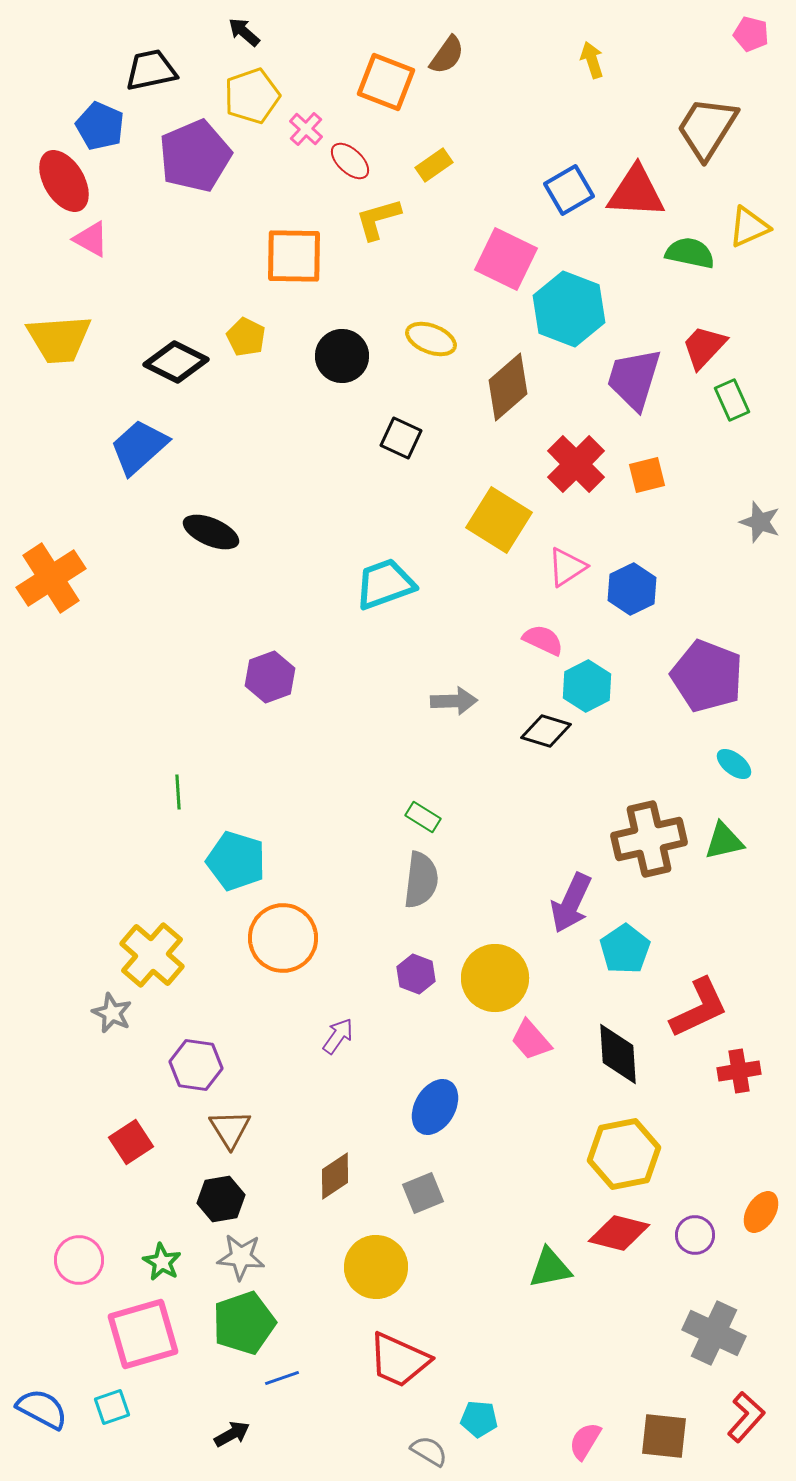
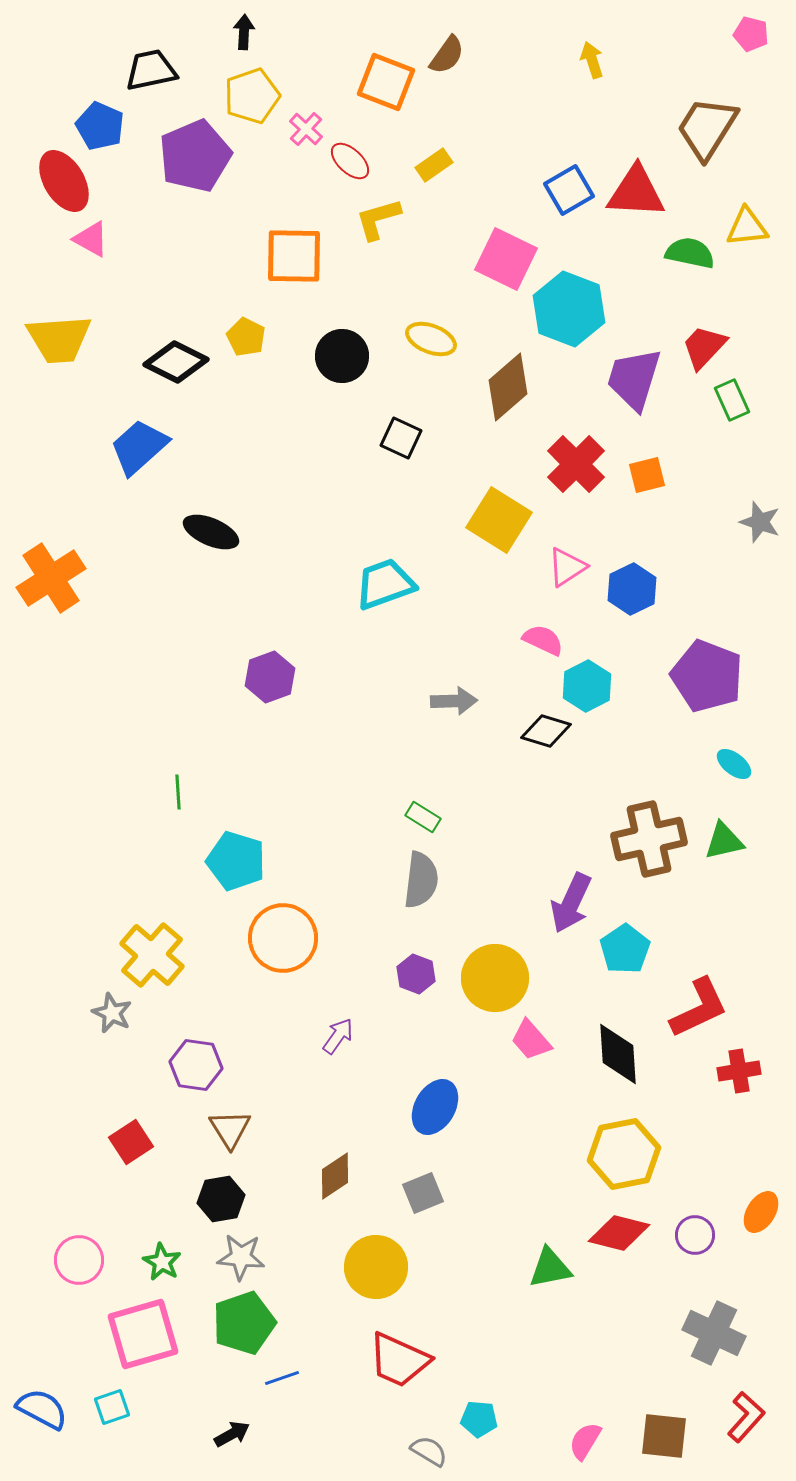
black arrow at (244, 32): rotated 52 degrees clockwise
yellow triangle at (749, 227): moved 2 px left; rotated 18 degrees clockwise
